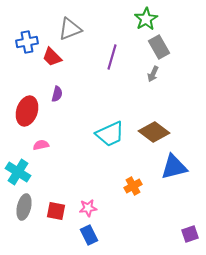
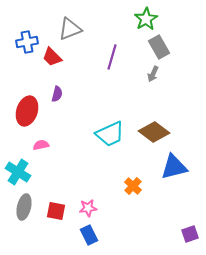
orange cross: rotated 18 degrees counterclockwise
